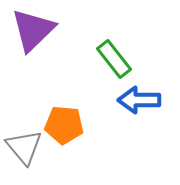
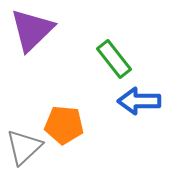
purple triangle: moved 1 px left
blue arrow: moved 1 px down
gray triangle: rotated 27 degrees clockwise
